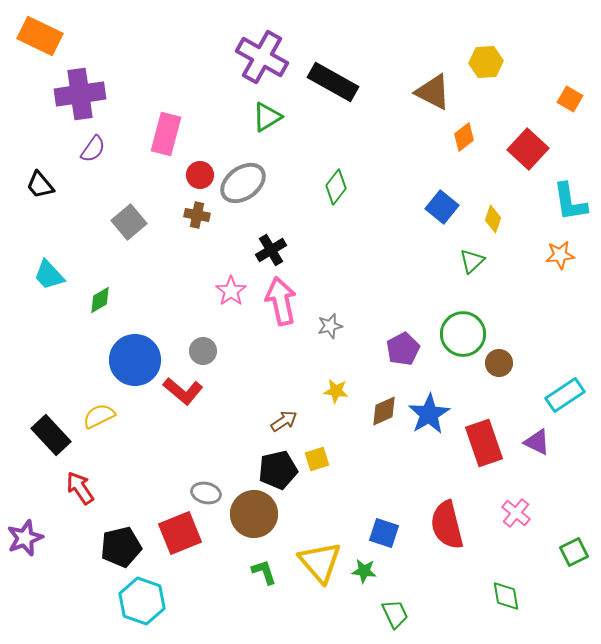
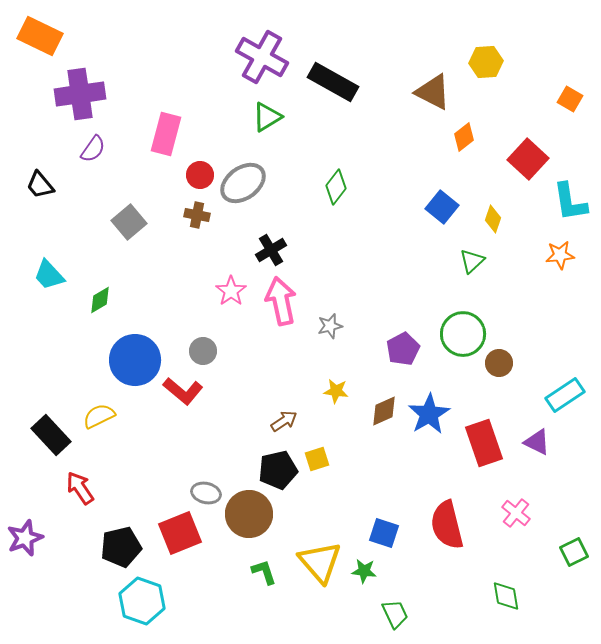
red square at (528, 149): moved 10 px down
brown circle at (254, 514): moved 5 px left
